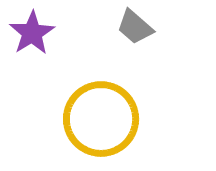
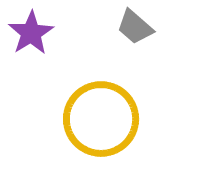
purple star: moved 1 px left
